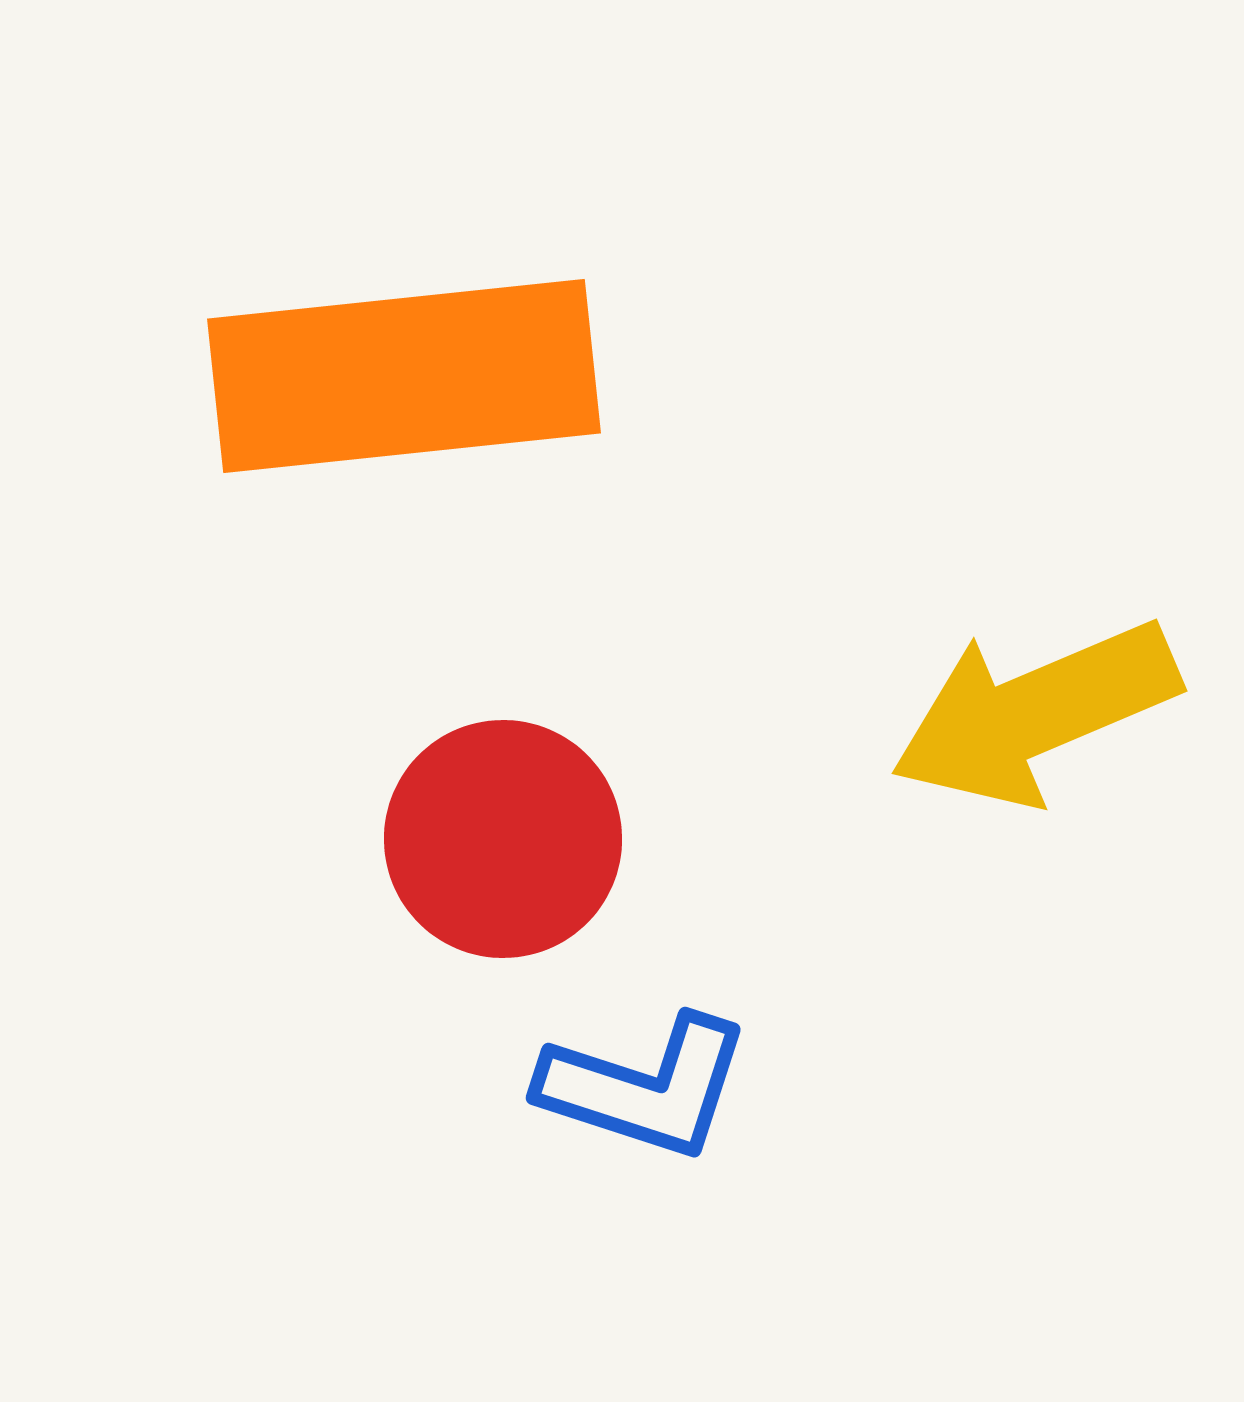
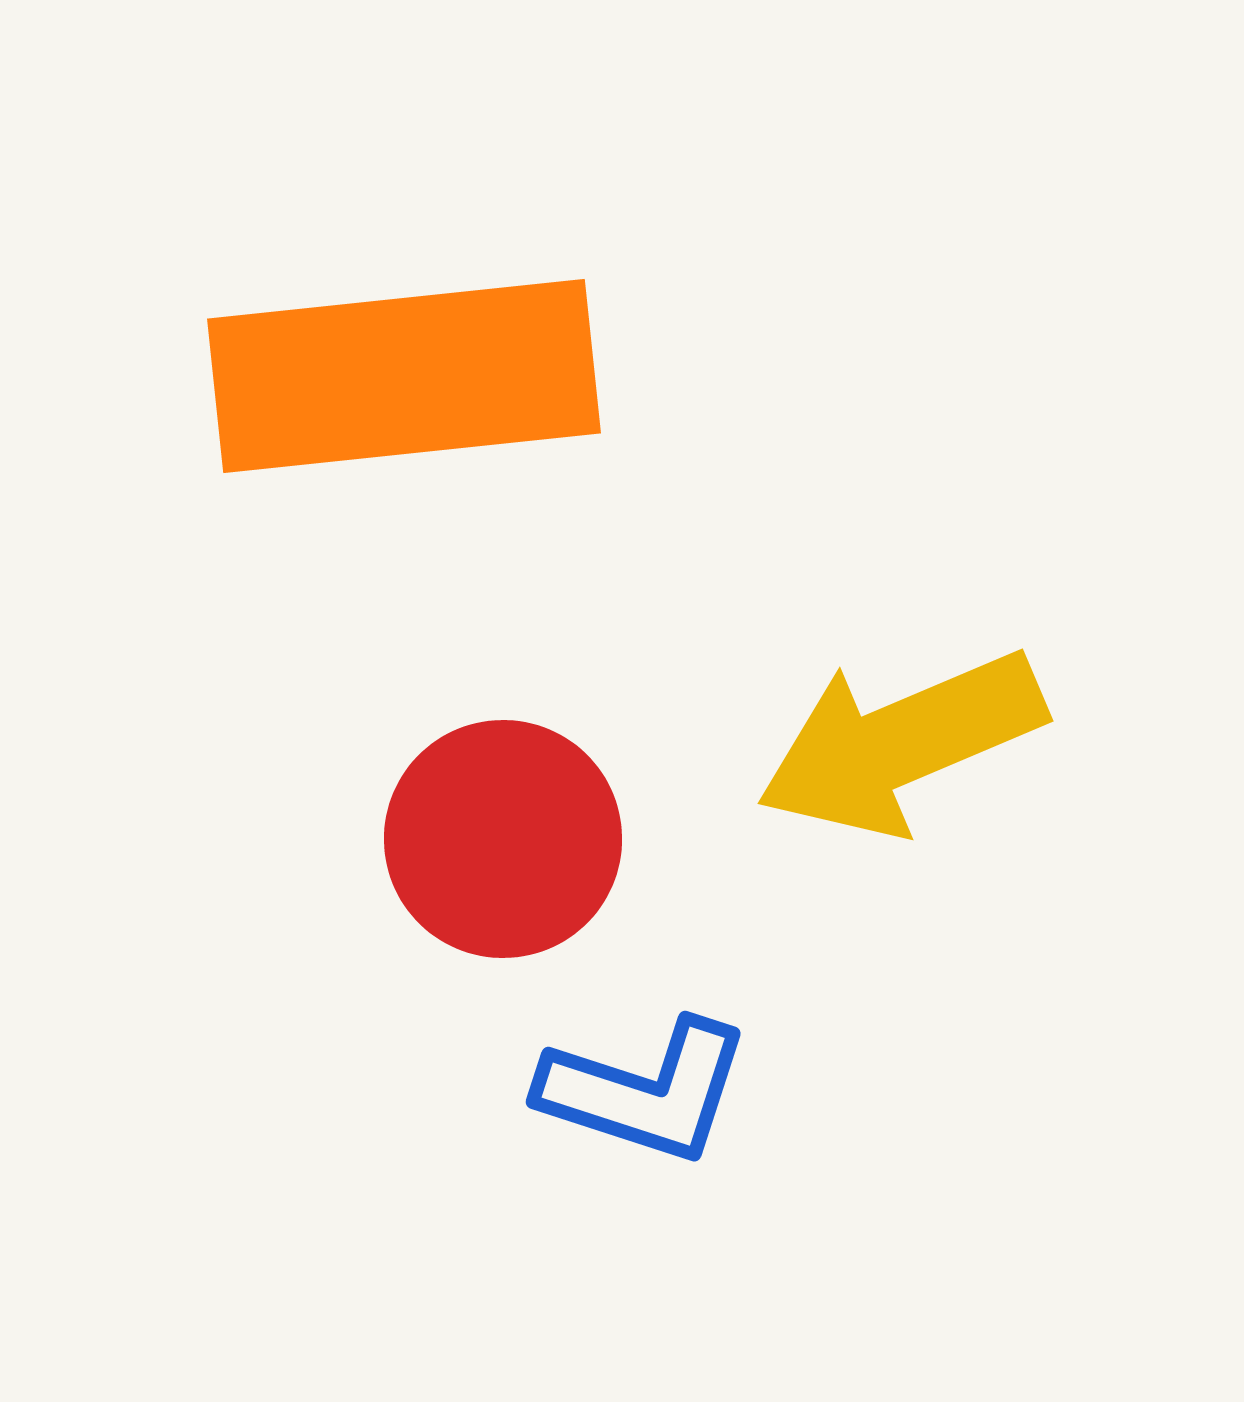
yellow arrow: moved 134 px left, 30 px down
blue L-shape: moved 4 px down
